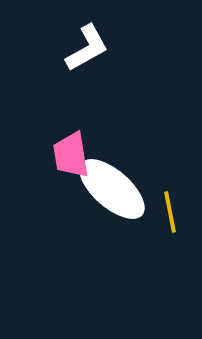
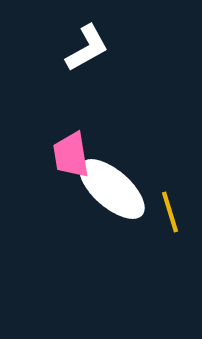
yellow line: rotated 6 degrees counterclockwise
